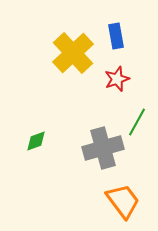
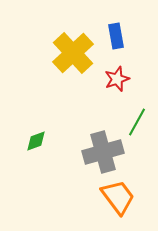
gray cross: moved 4 px down
orange trapezoid: moved 5 px left, 4 px up
